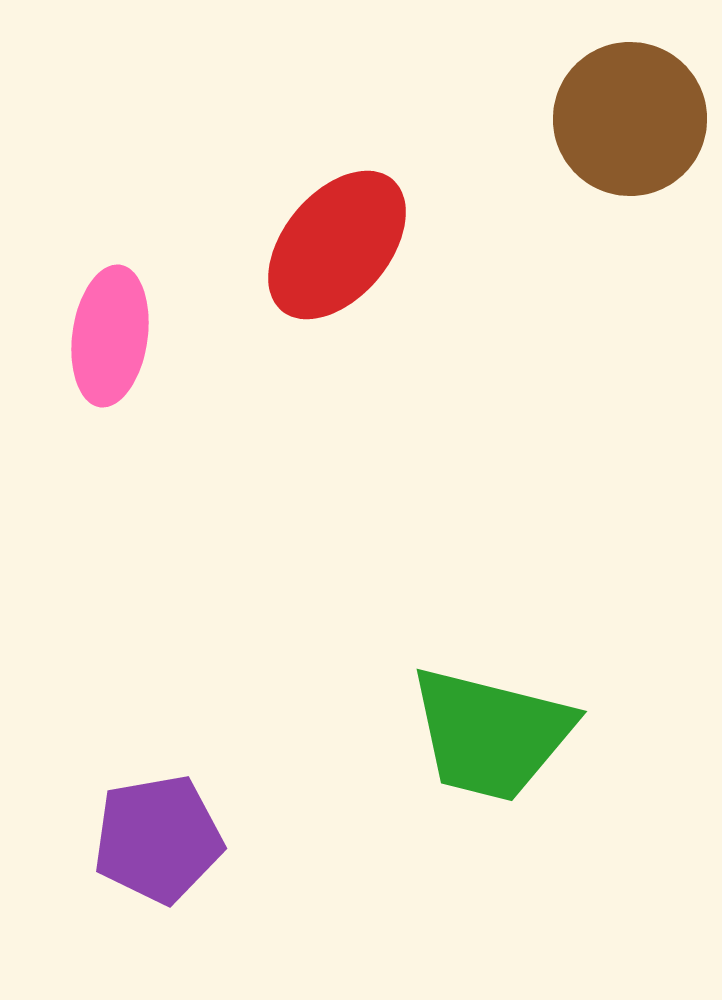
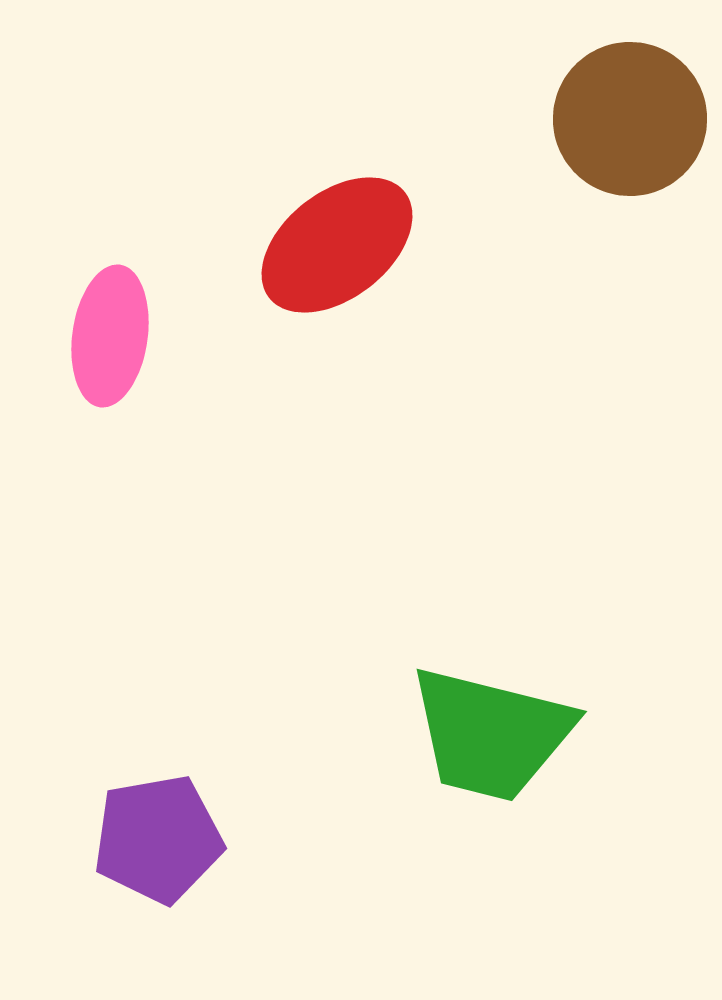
red ellipse: rotated 12 degrees clockwise
